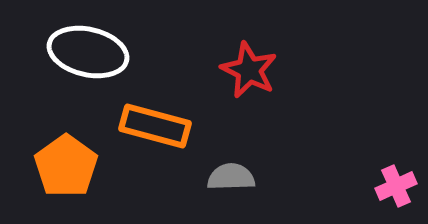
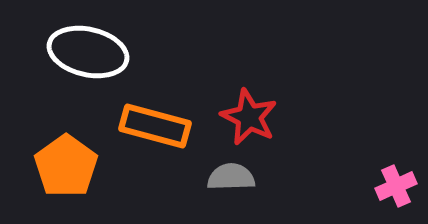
red star: moved 47 px down
